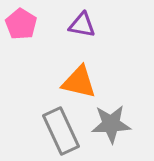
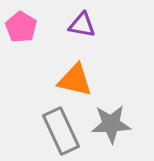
pink pentagon: moved 3 px down
orange triangle: moved 4 px left, 2 px up
